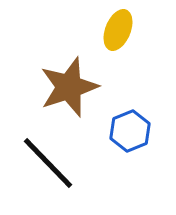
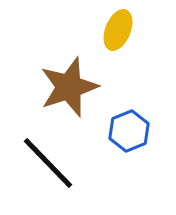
blue hexagon: moved 1 px left
